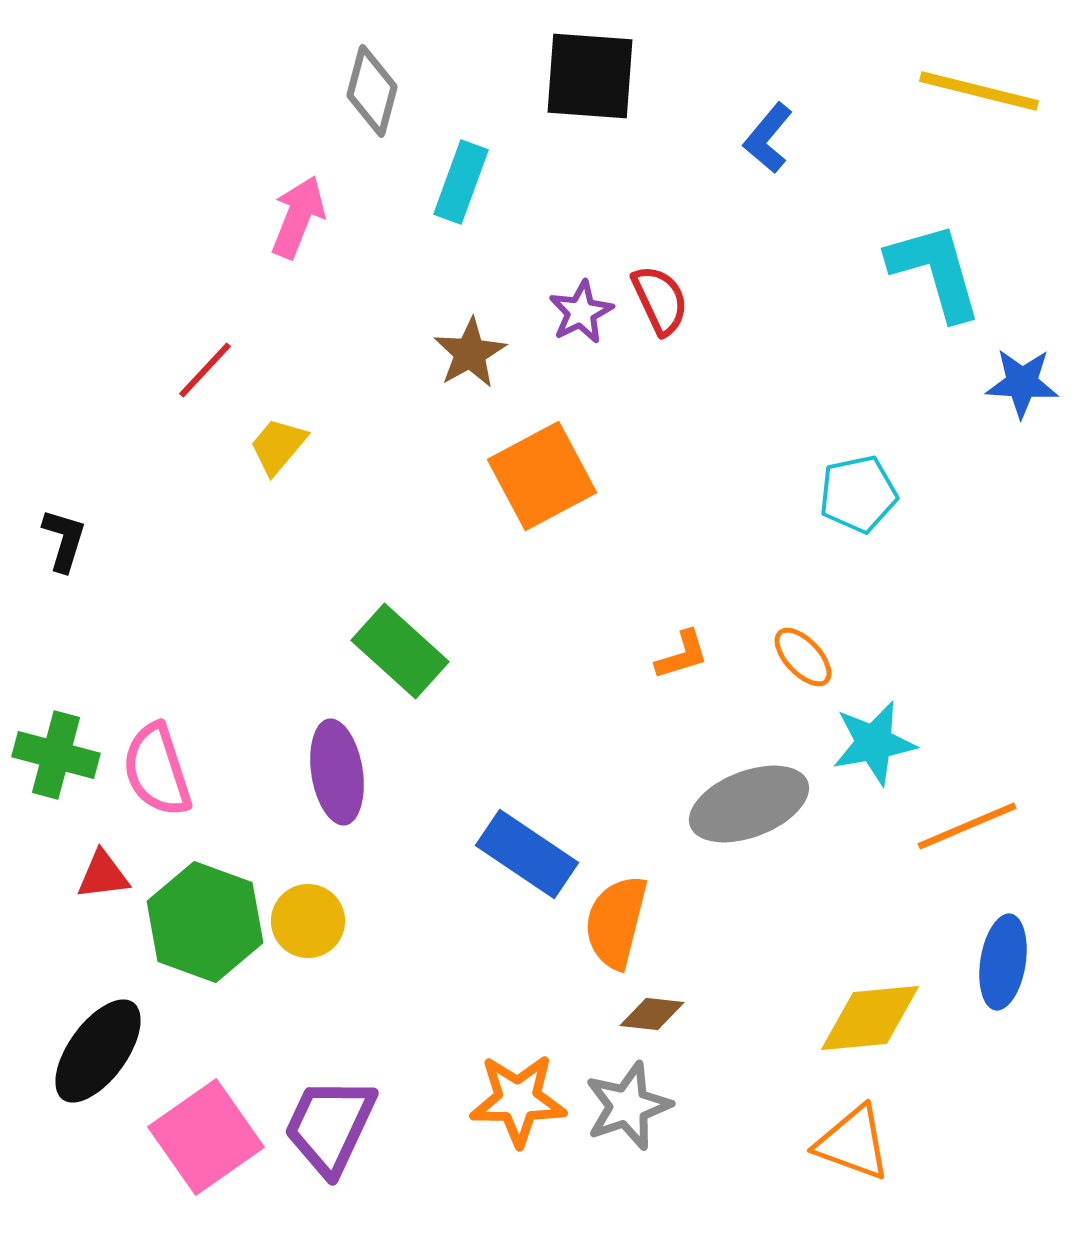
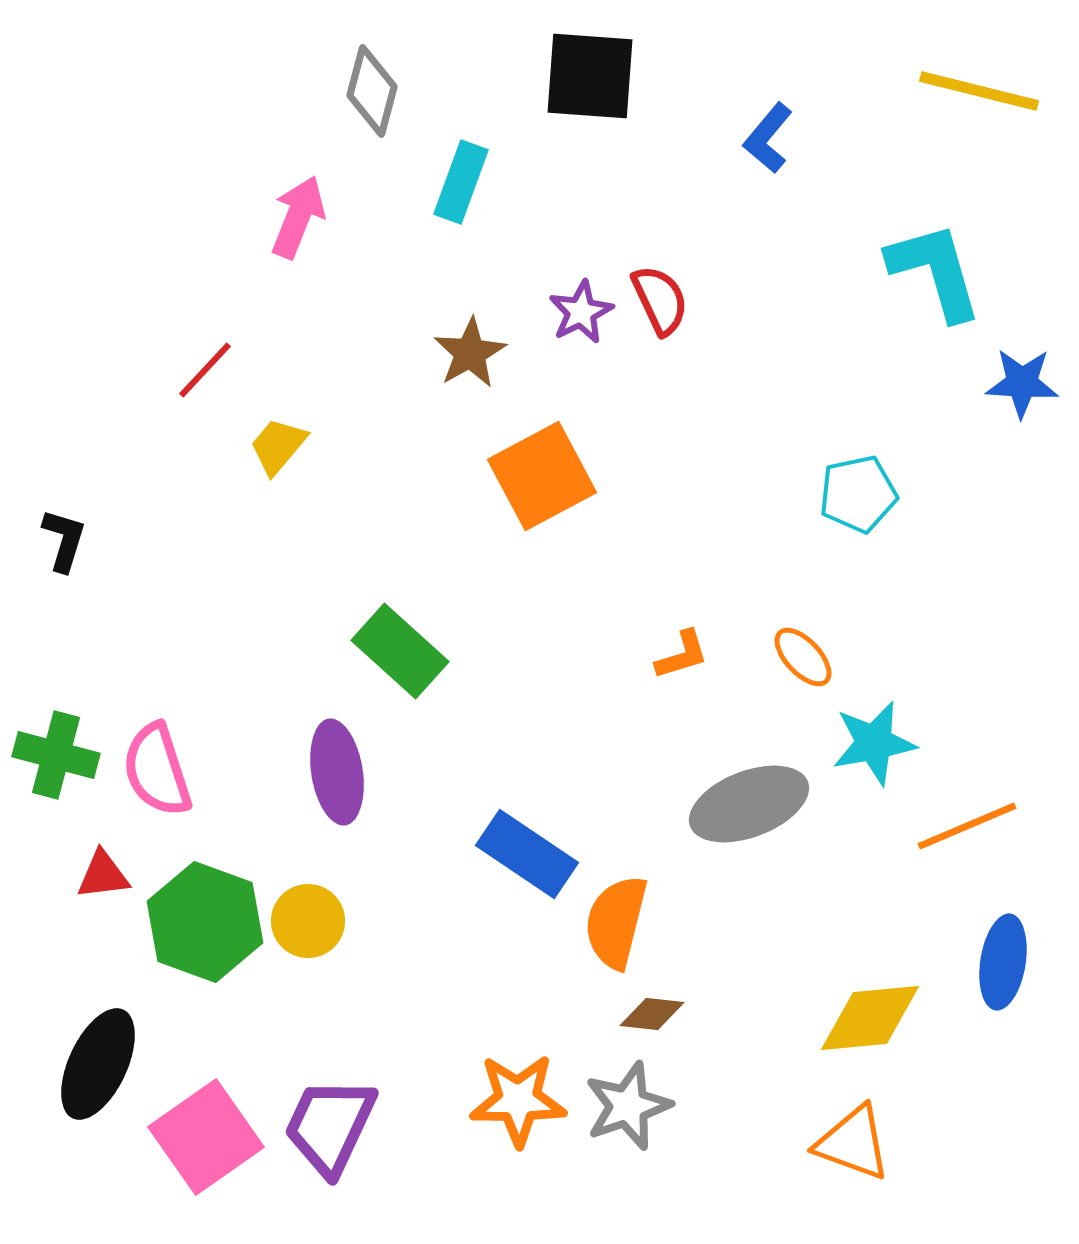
black ellipse: moved 13 px down; rotated 11 degrees counterclockwise
